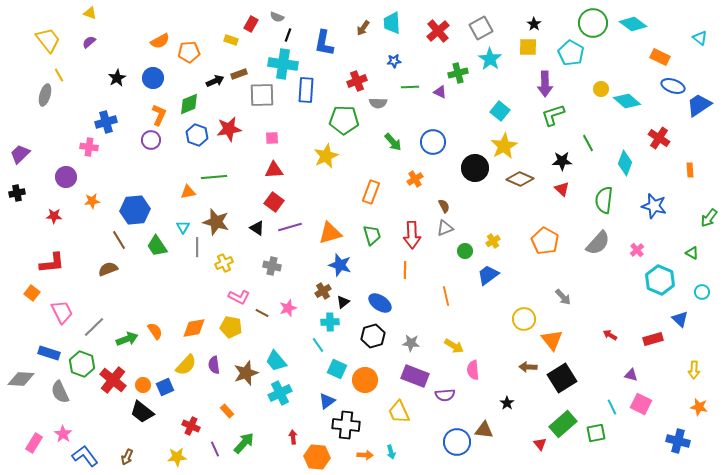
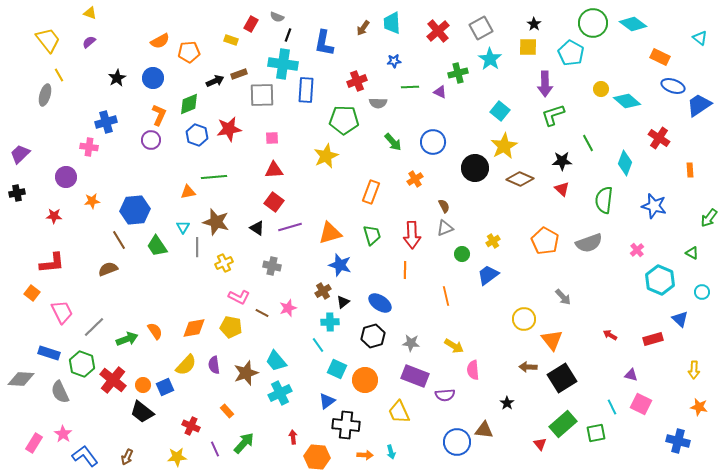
gray semicircle at (598, 243): moved 9 px left; rotated 28 degrees clockwise
green circle at (465, 251): moved 3 px left, 3 px down
